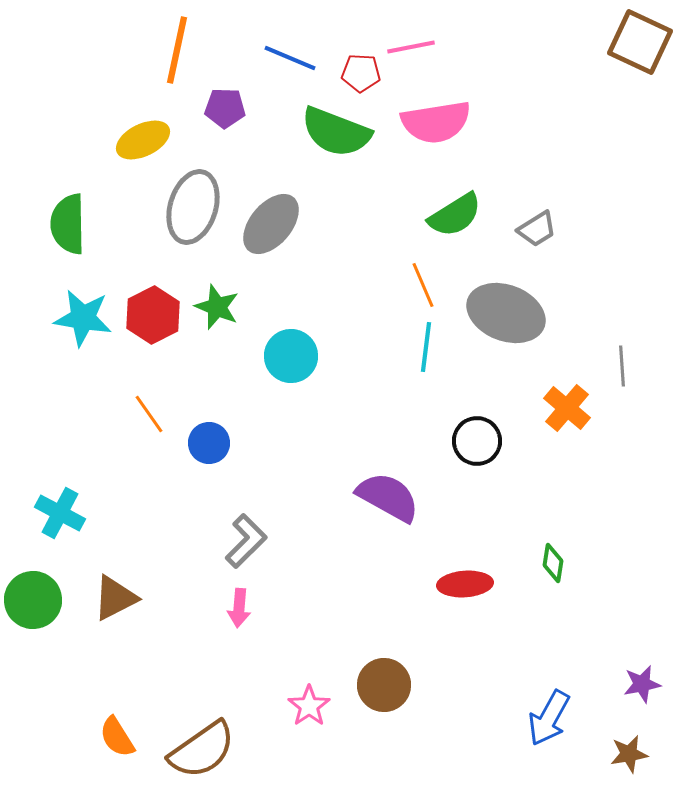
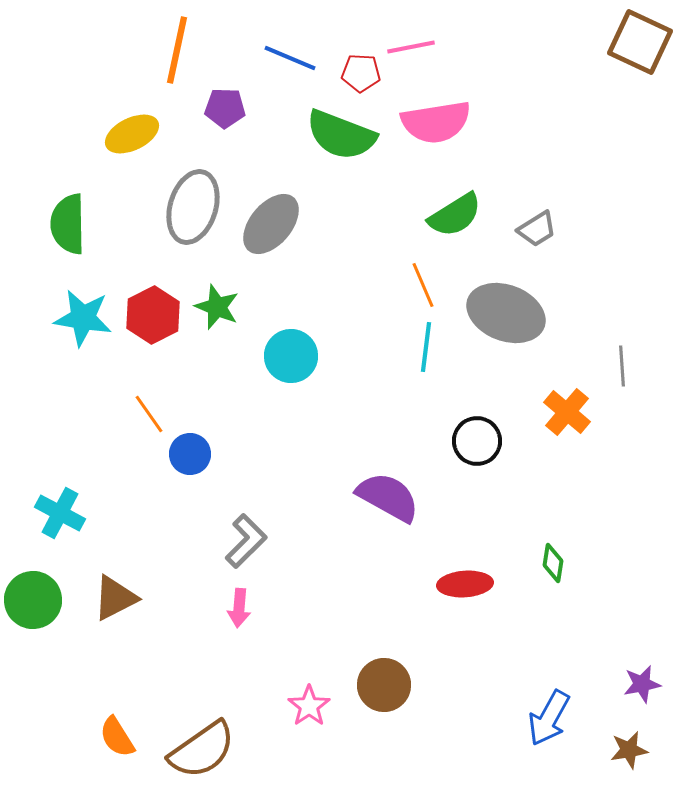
green semicircle at (336, 132): moved 5 px right, 3 px down
yellow ellipse at (143, 140): moved 11 px left, 6 px up
orange cross at (567, 408): moved 4 px down
blue circle at (209, 443): moved 19 px left, 11 px down
brown star at (629, 754): moved 4 px up
